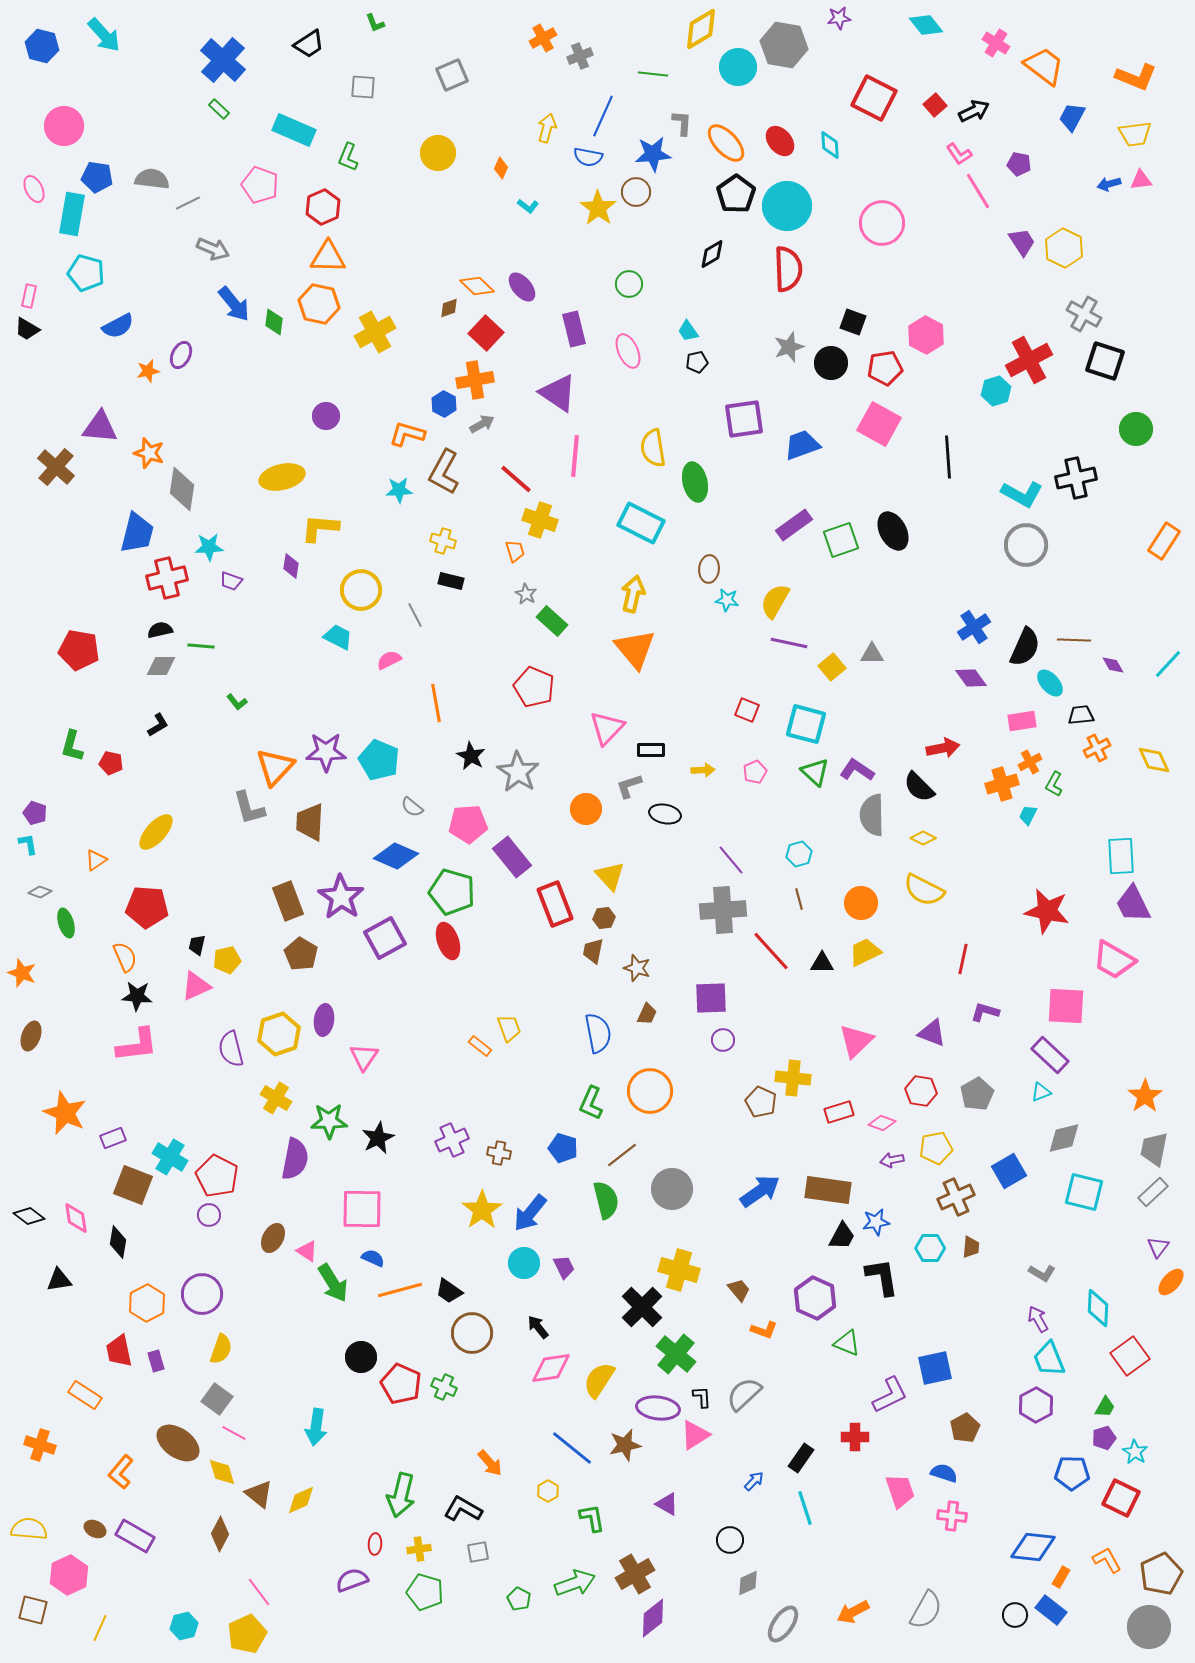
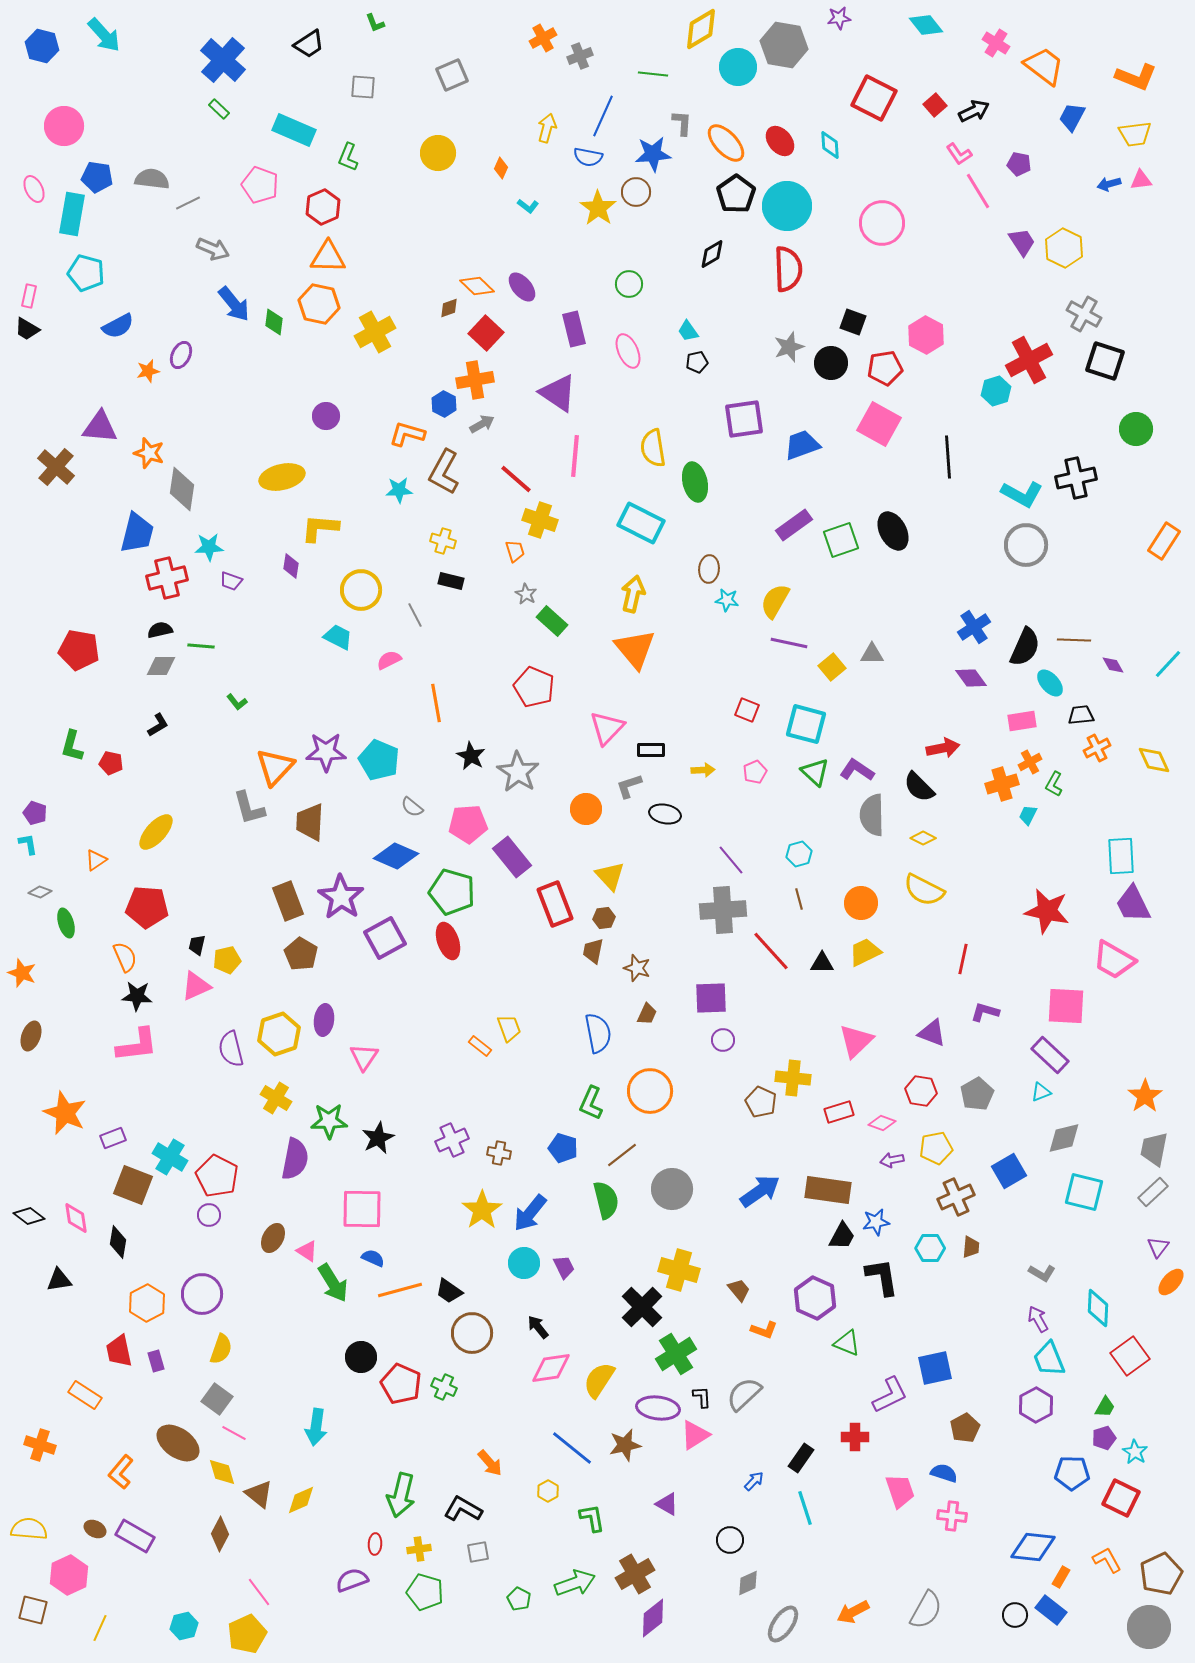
green cross at (676, 1354): rotated 18 degrees clockwise
